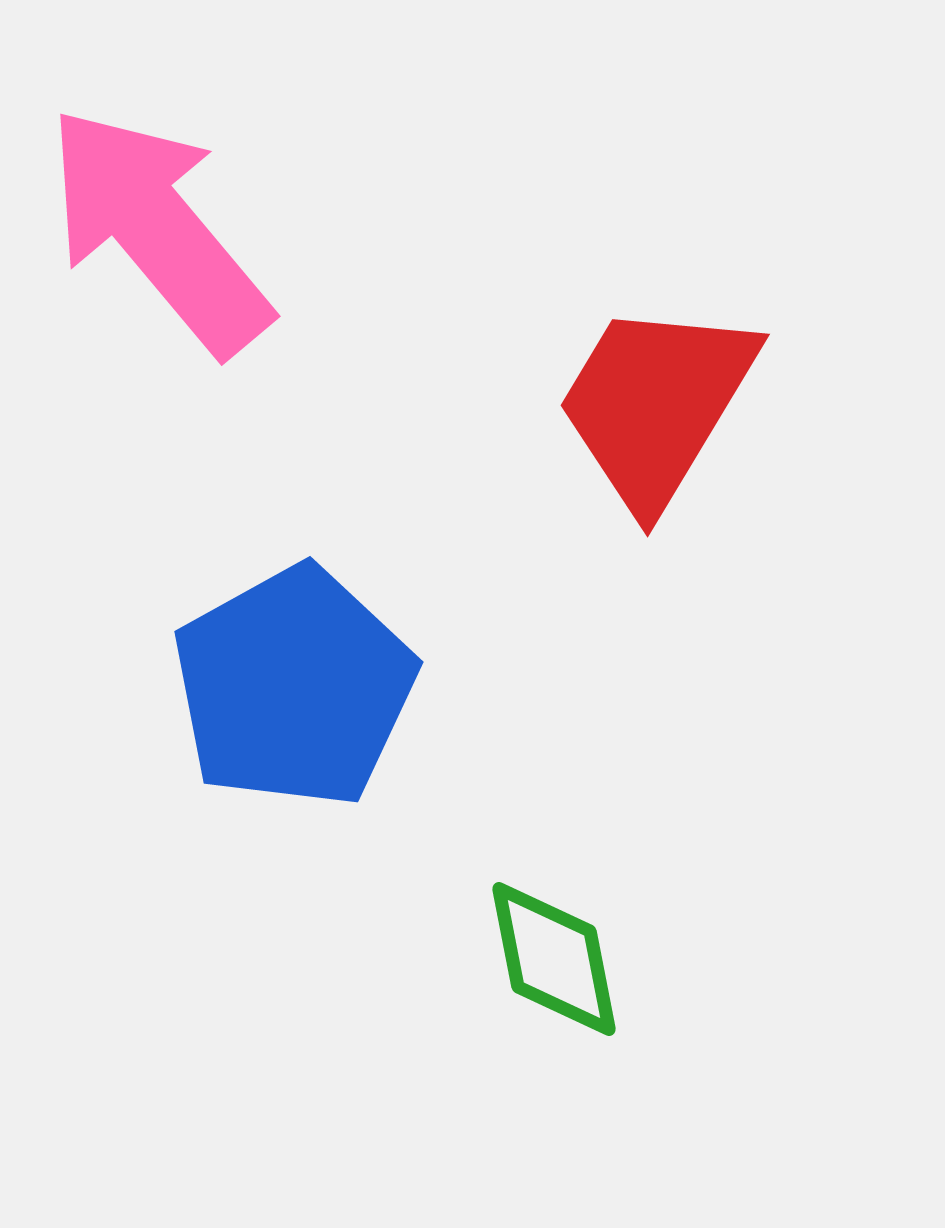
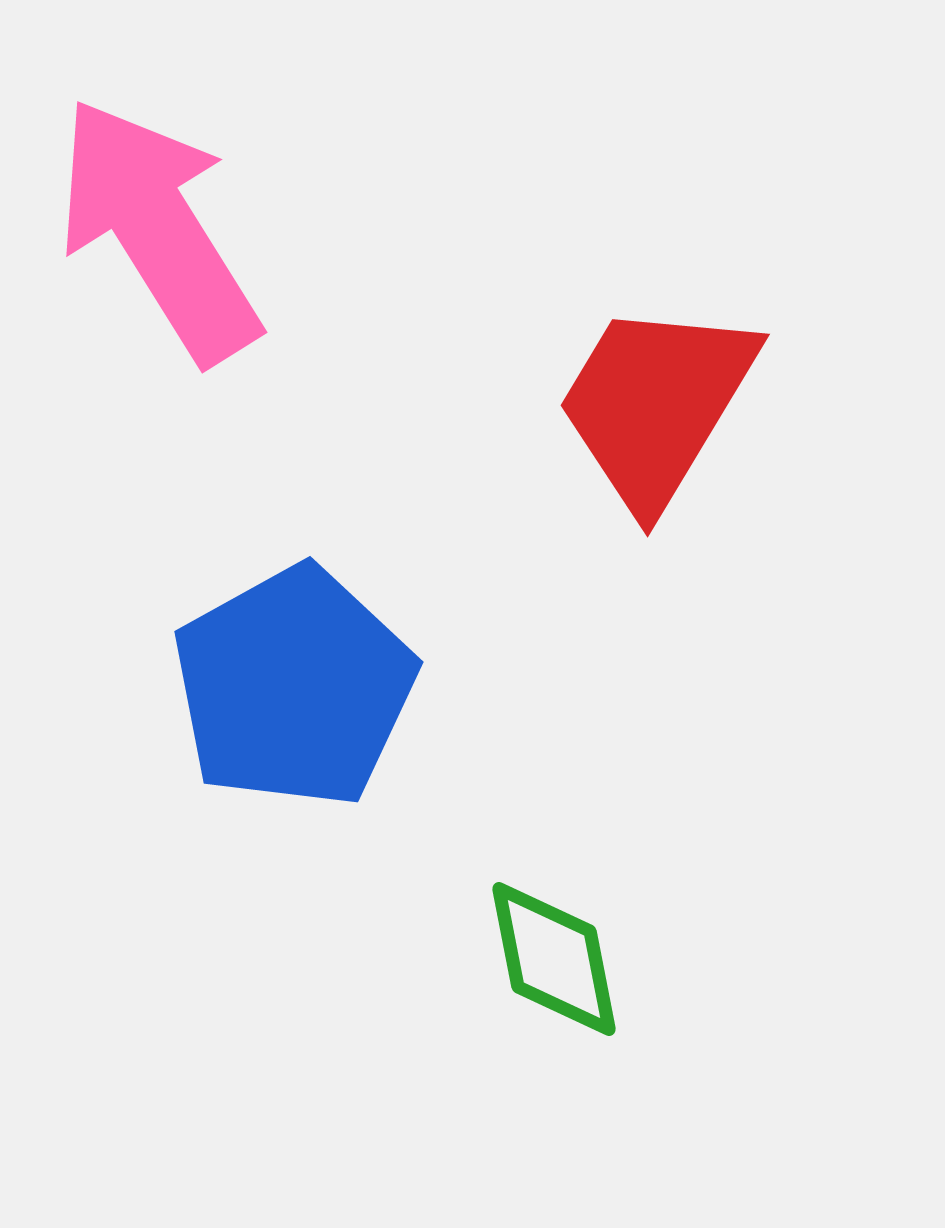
pink arrow: rotated 8 degrees clockwise
